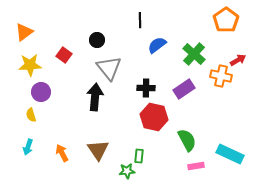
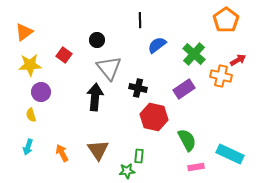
black cross: moved 8 px left; rotated 12 degrees clockwise
pink rectangle: moved 1 px down
